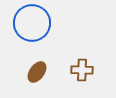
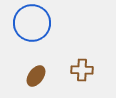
brown ellipse: moved 1 px left, 4 px down
